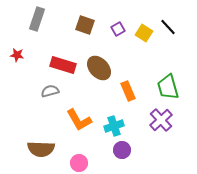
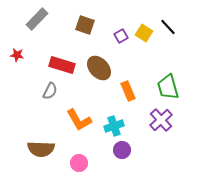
gray rectangle: rotated 25 degrees clockwise
purple square: moved 3 px right, 7 px down
red rectangle: moved 1 px left
gray semicircle: rotated 132 degrees clockwise
